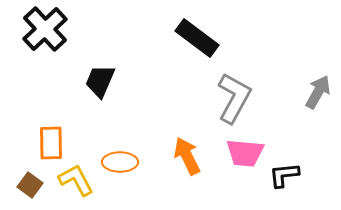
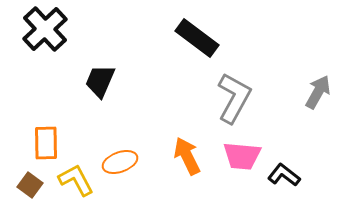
orange rectangle: moved 5 px left
pink trapezoid: moved 3 px left, 3 px down
orange ellipse: rotated 20 degrees counterclockwise
black L-shape: rotated 44 degrees clockwise
